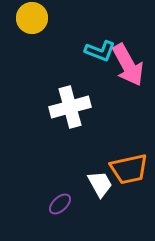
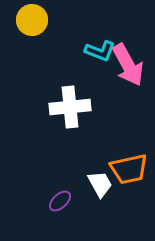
yellow circle: moved 2 px down
white cross: rotated 9 degrees clockwise
purple ellipse: moved 3 px up
